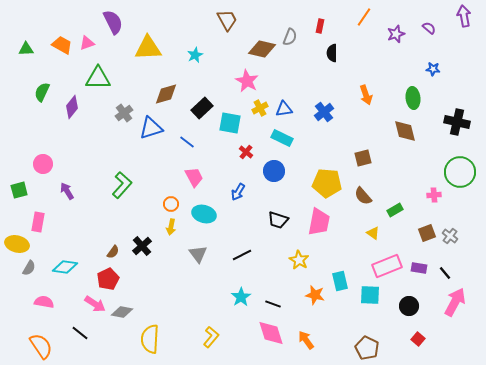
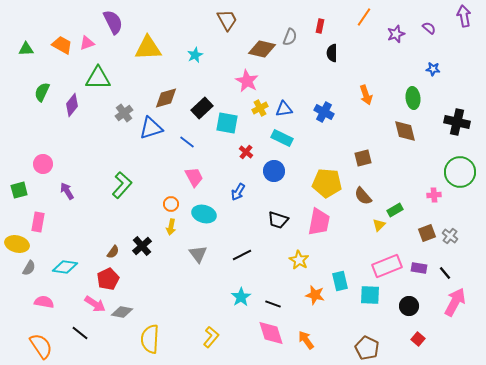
brown diamond at (166, 94): moved 4 px down
purple diamond at (72, 107): moved 2 px up
blue cross at (324, 112): rotated 24 degrees counterclockwise
cyan square at (230, 123): moved 3 px left
yellow triangle at (373, 233): moved 6 px right, 8 px up; rotated 40 degrees clockwise
